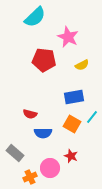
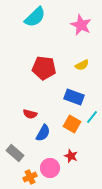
pink star: moved 13 px right, 12 px up
red pentagon: moved 8 px down
blue rectangle: rotated 30 degrees clockwise
blue semicircle: rotated 60 degrees counterclockwise
